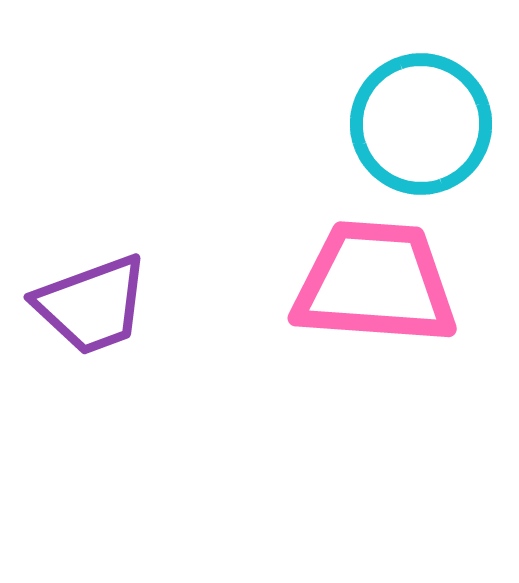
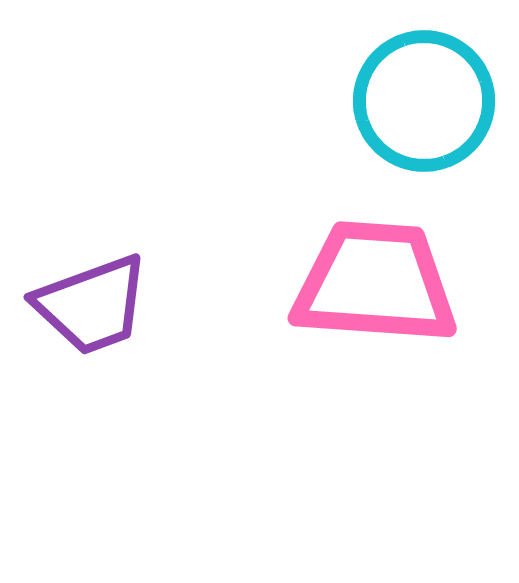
cyan circle: moved 3 px right, 23 px up
